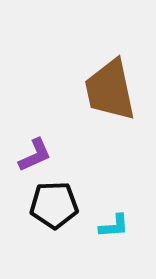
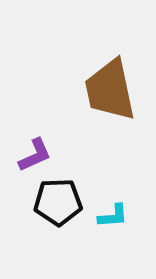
black pentagon: moved 4 px right, 3 px up
cyan L-shape: moved 1 px left, 10 px up
